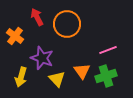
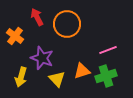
orange triangle: rotated 48 degrees clockwise
